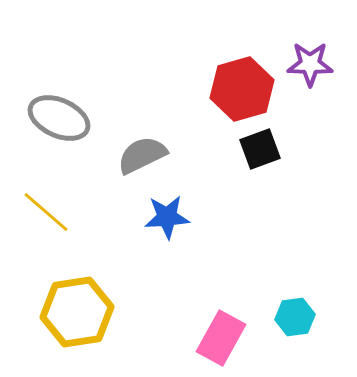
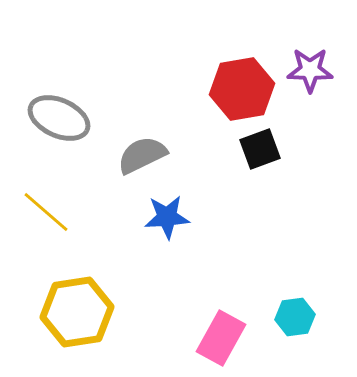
purple star: moved 6 px down
red hexagon: rotated 6 degrees clockwise
